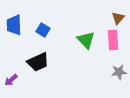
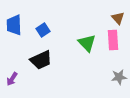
brown triangle: rotated 24 degrees counterclockwise
blue square: rotated 24 degrees clockwise
green triangle: moved 1 px right, 3 px down
black trapezoid: moved 3 px right, 2 px up
gray star: moved 5 px down
purple arrow: moved 1 px right, 1 px up; rotated 16 degrees counterclockwise
